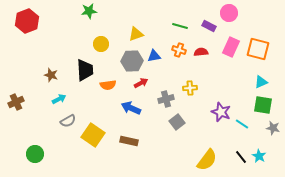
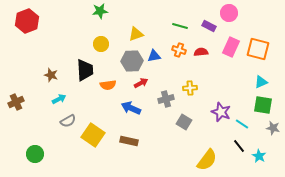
green star: moved 11 px right
gray square: moved 7 px right; rotated 21 degrees counterclockwise
black line: moved 2 px left, 11 px up
